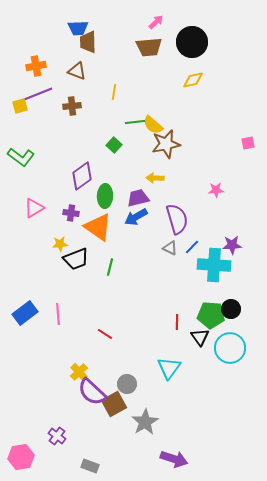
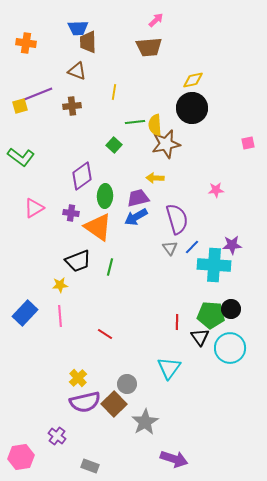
pink arrow at (156, 22): moved 2 px up
black circle at (192, 42): moved 66 px down
orange cross at (36, 66): moved 10 px left, 23 px up; rotated 18 degrees clockwise
yellow semicircle at (153, 125): moved 2 px right; rotated 45 degrees clockwise
yellow star at (60, 244): moved 41 px down
gray triangle at (170, 248): rotated 28 degrees clockwise
black trapezoid at (76, 259): moved 2 px right, 2 px down
blue rectangle at (25, 313): rotated 10 degrees counterclockwise
pink line at (58, 314): moved 2 px right, 2 px down
yellow cross at (79, 372): moved 1 px left, 6 px down
purple semicircle at (92, 392): moved 7 px left, 10 px down; rotated 56 degrees counterclockwise
brown square at (114, 404): rotated 15 degrees counterclockwise
